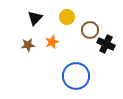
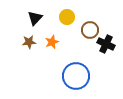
brown star: moved 1 px right, 3 px up
